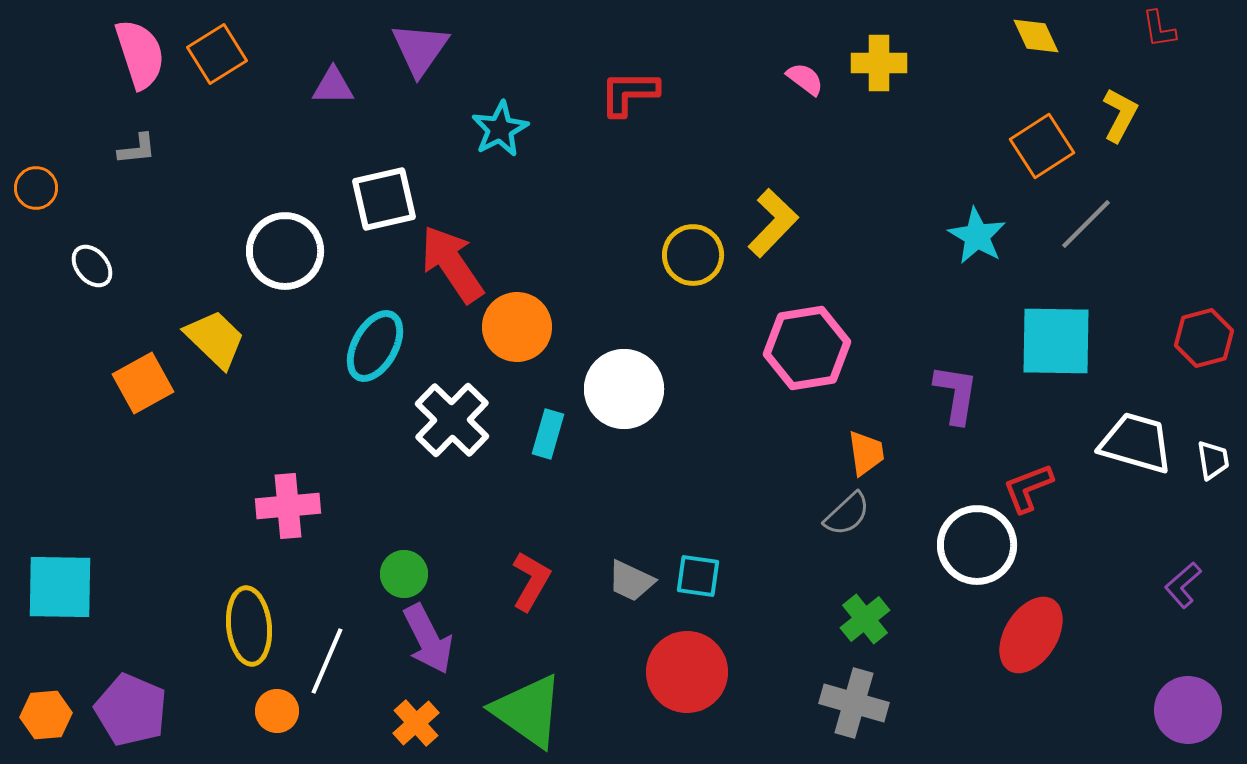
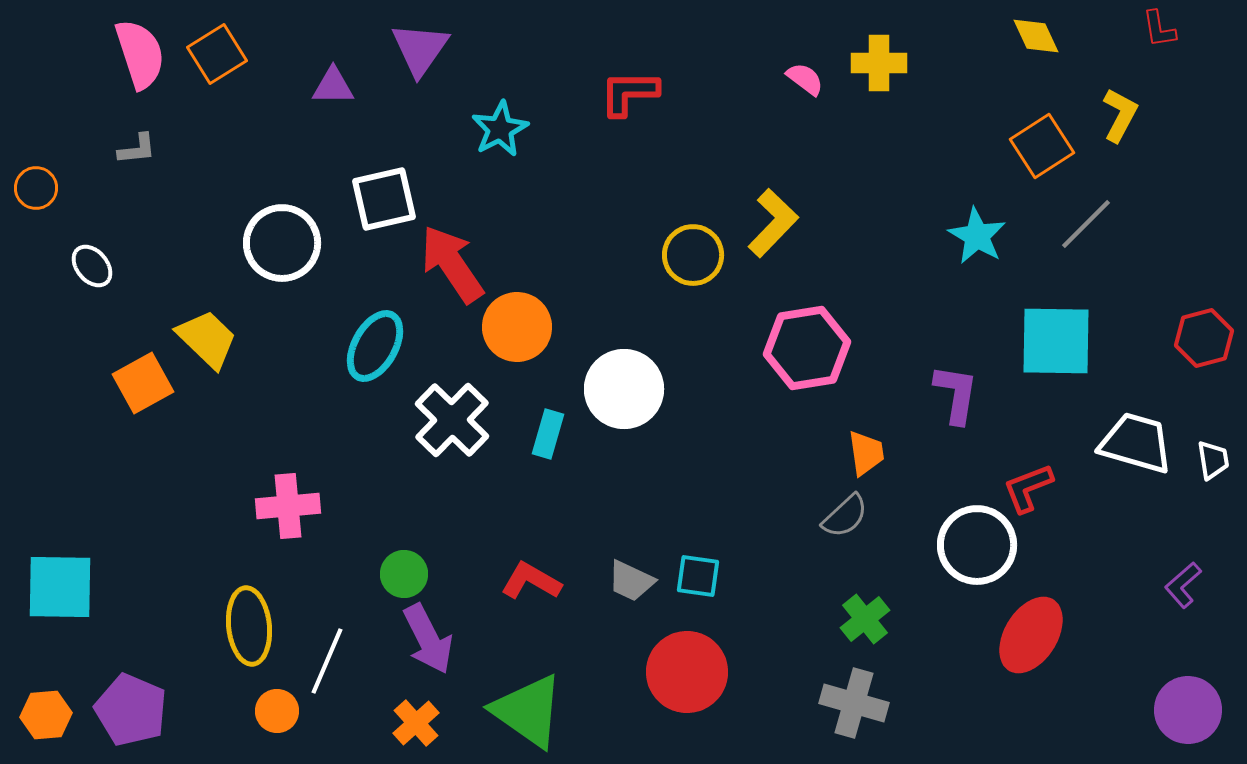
white circle at (285, 251): moved 3 px left, 8 px up
yellow trapezoid at (215, 339): moved 8 px left
gray semicircle at (847, 514): moved 2 px left, 2 px down
red L-shape at (531, 581): rotated 90 degrees counterclockwise
